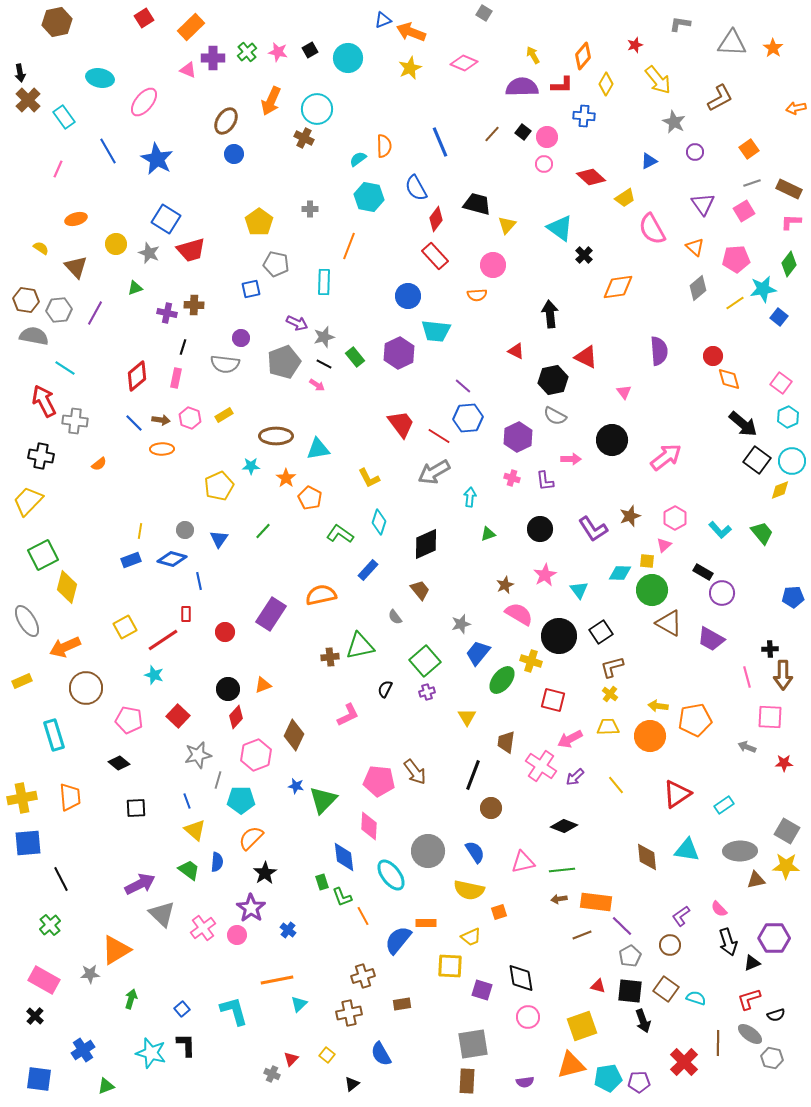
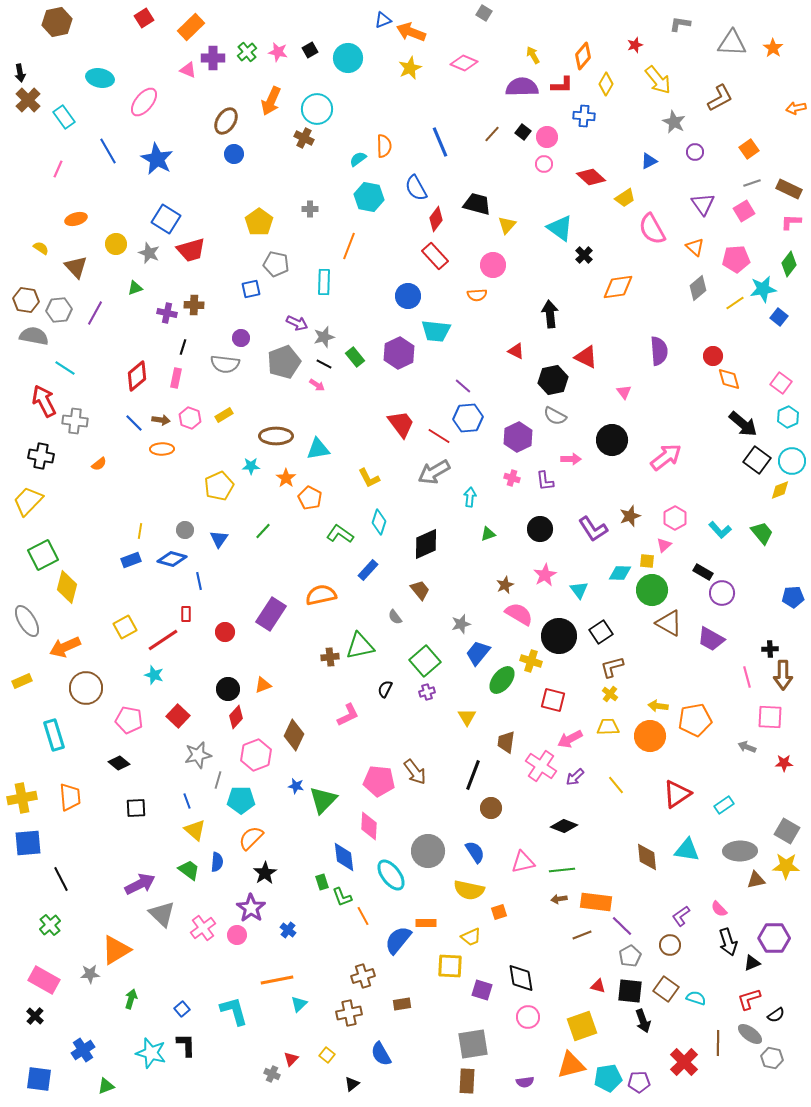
black semicircle at (776, 1015): rotated 18 degrees counterclockwise
